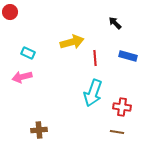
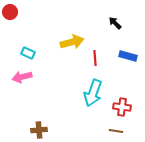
brown line: moved 1 px left, 1 px up
